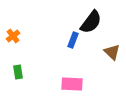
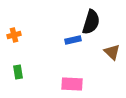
black semicircle: rotated 20 degrees counterclockwise
orange cross: moved 1 px right, 1 px up; rotated 24 degrees clockwise
blue rectangle: rotated 56 degrees clockwise
